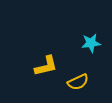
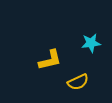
yellow L-shape: moved 4 px right, 6 px up
